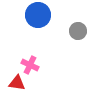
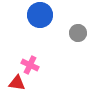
blue circle: moved 2 px right
gray circle: moved 2 px down
